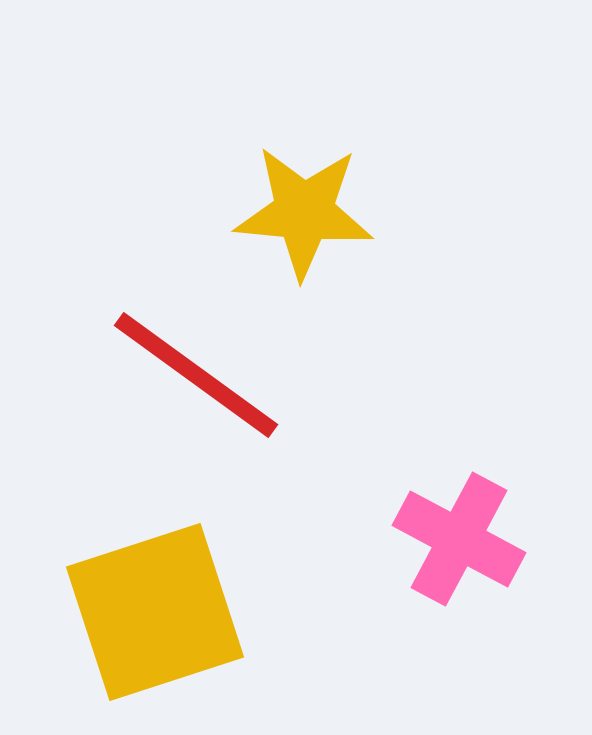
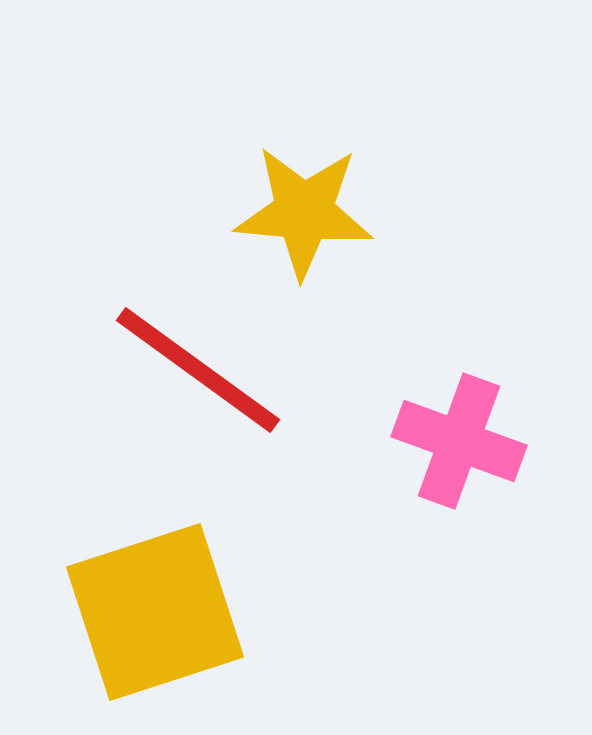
red line: moved 2 px right, 5 px up
pink cross: moved 98 px up; rotated 8 degrees counterclockwise
